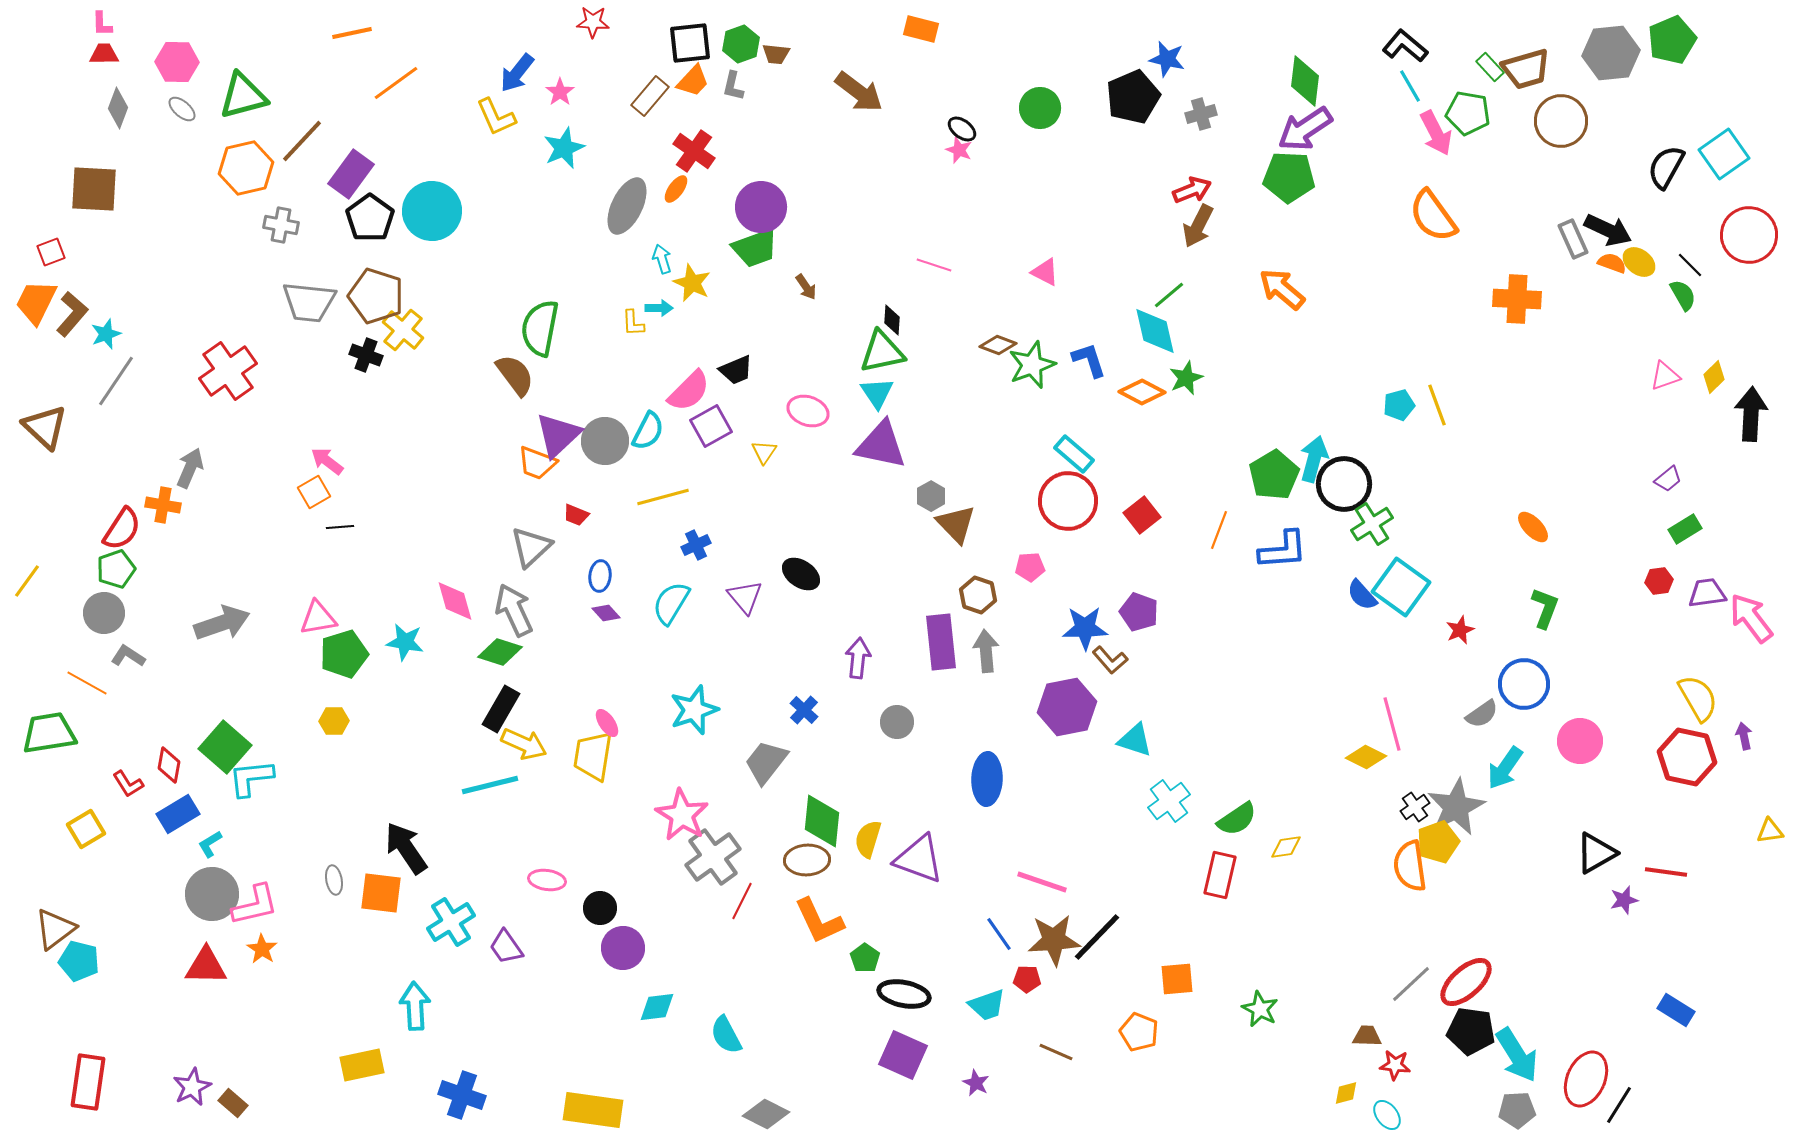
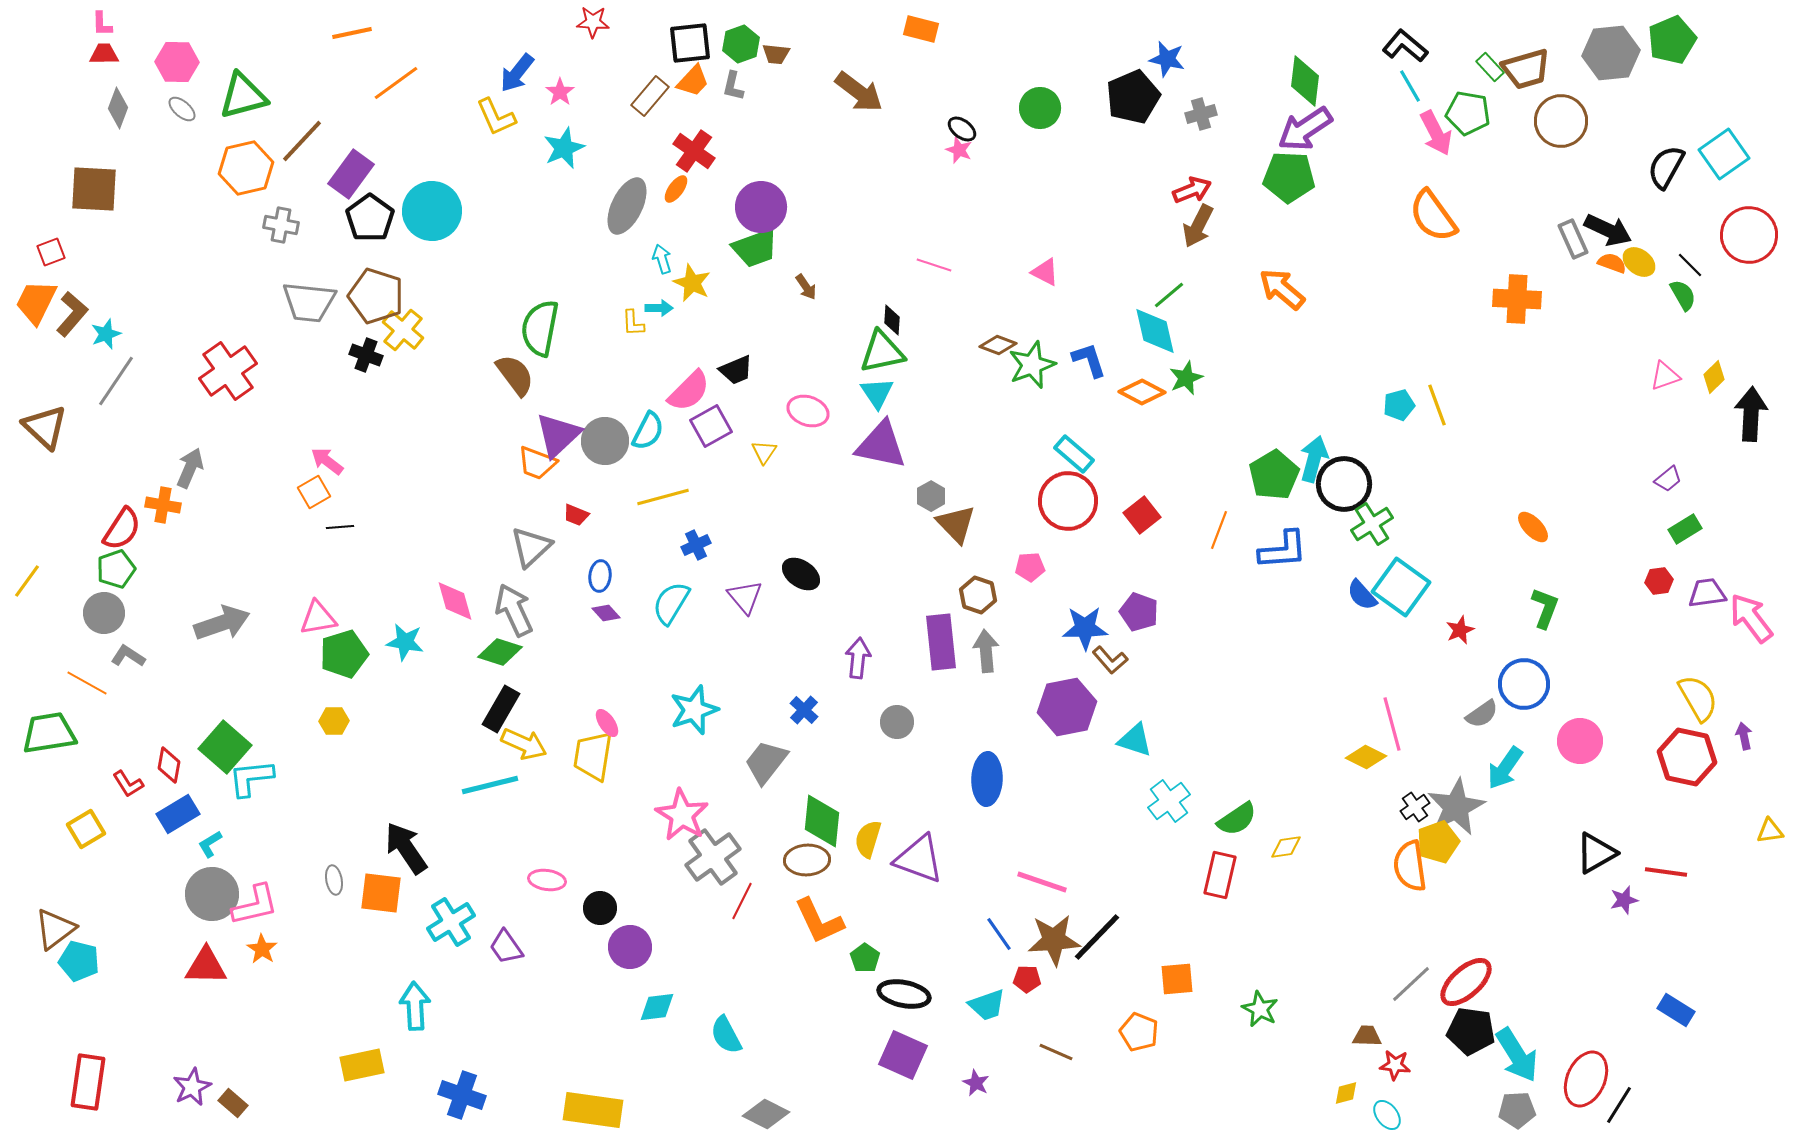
purple circle at (623, 948): moved 7 px right, 1 px up
